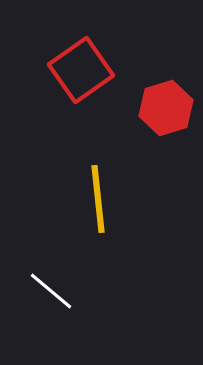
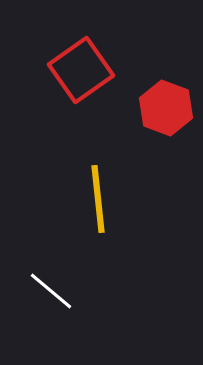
red hexagon: rotated 22 degrees counterclockwise
